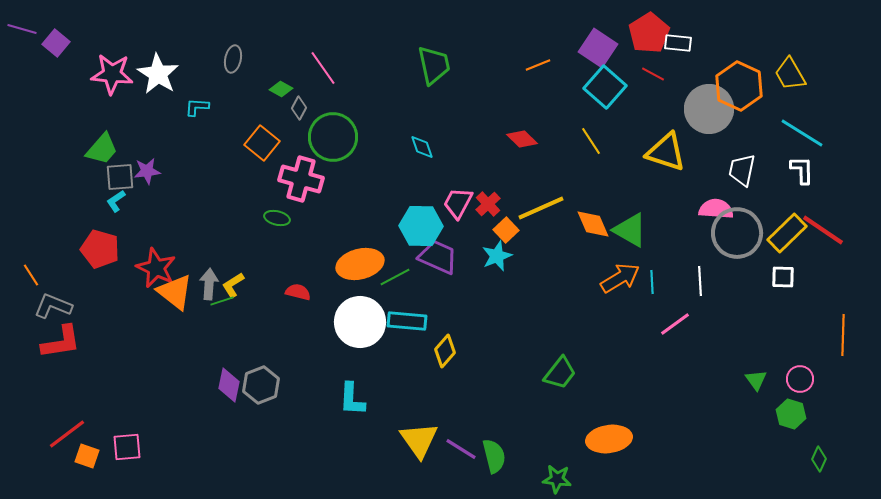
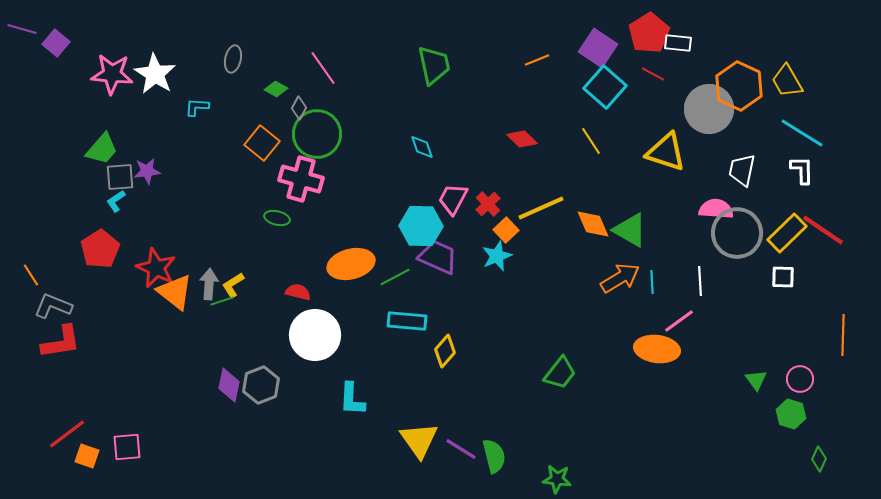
orange line at (538, 65): moved 1 px left, 5 px up
white star at (158, 74): moved 3 px left
yellow trapezoid at (790, 74): moved 3 px left, 7 px down
green diamond at (281, 89): moved 5 px left
green circle at (333, 137): moved 16 px left, 3 px up
pink trapezoid at (458, 203): moved 5 px left, 4 px up
red pentagon at (100, 249): rotated 24 degrees clockwise
orange ellipse at (360, 264): moved 9 px left
white circle at (360, 322): moved 45 px left, 13 px down
pink line at (675, 324): moved 4 px right, 3 px up
orange ellipse at (609, 439): moved 48 px right, 90 px up; rotated 15 degrees clockwise
